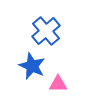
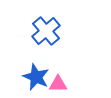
blue star: moved 4 px right, 11 px down
